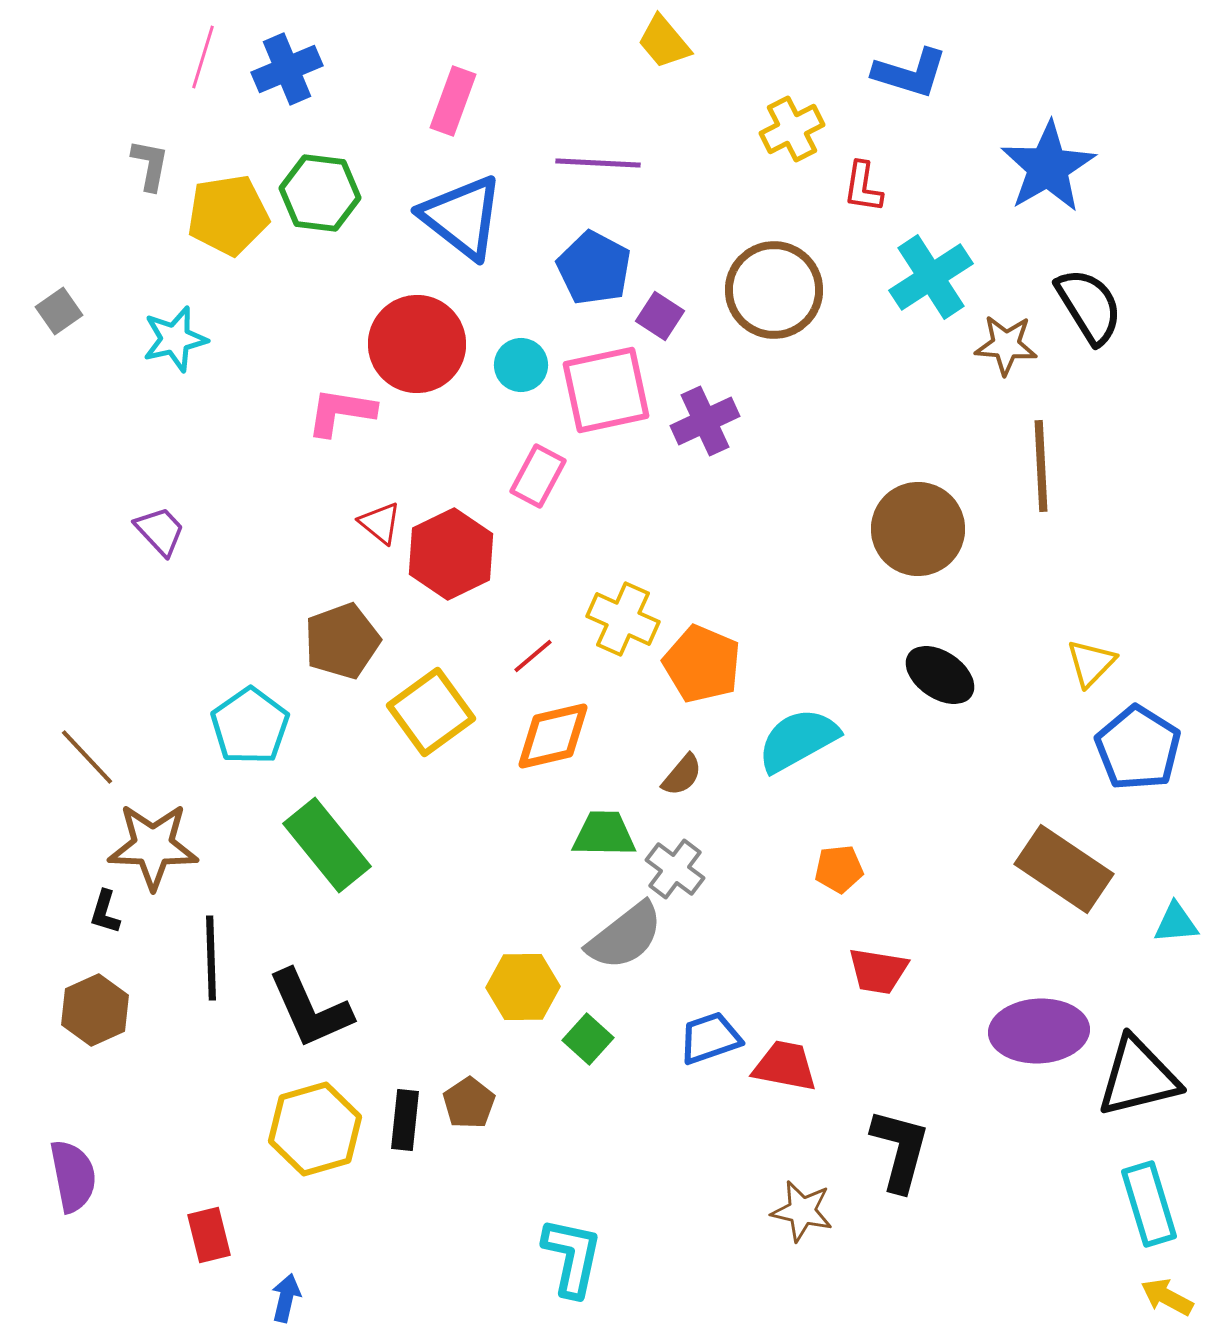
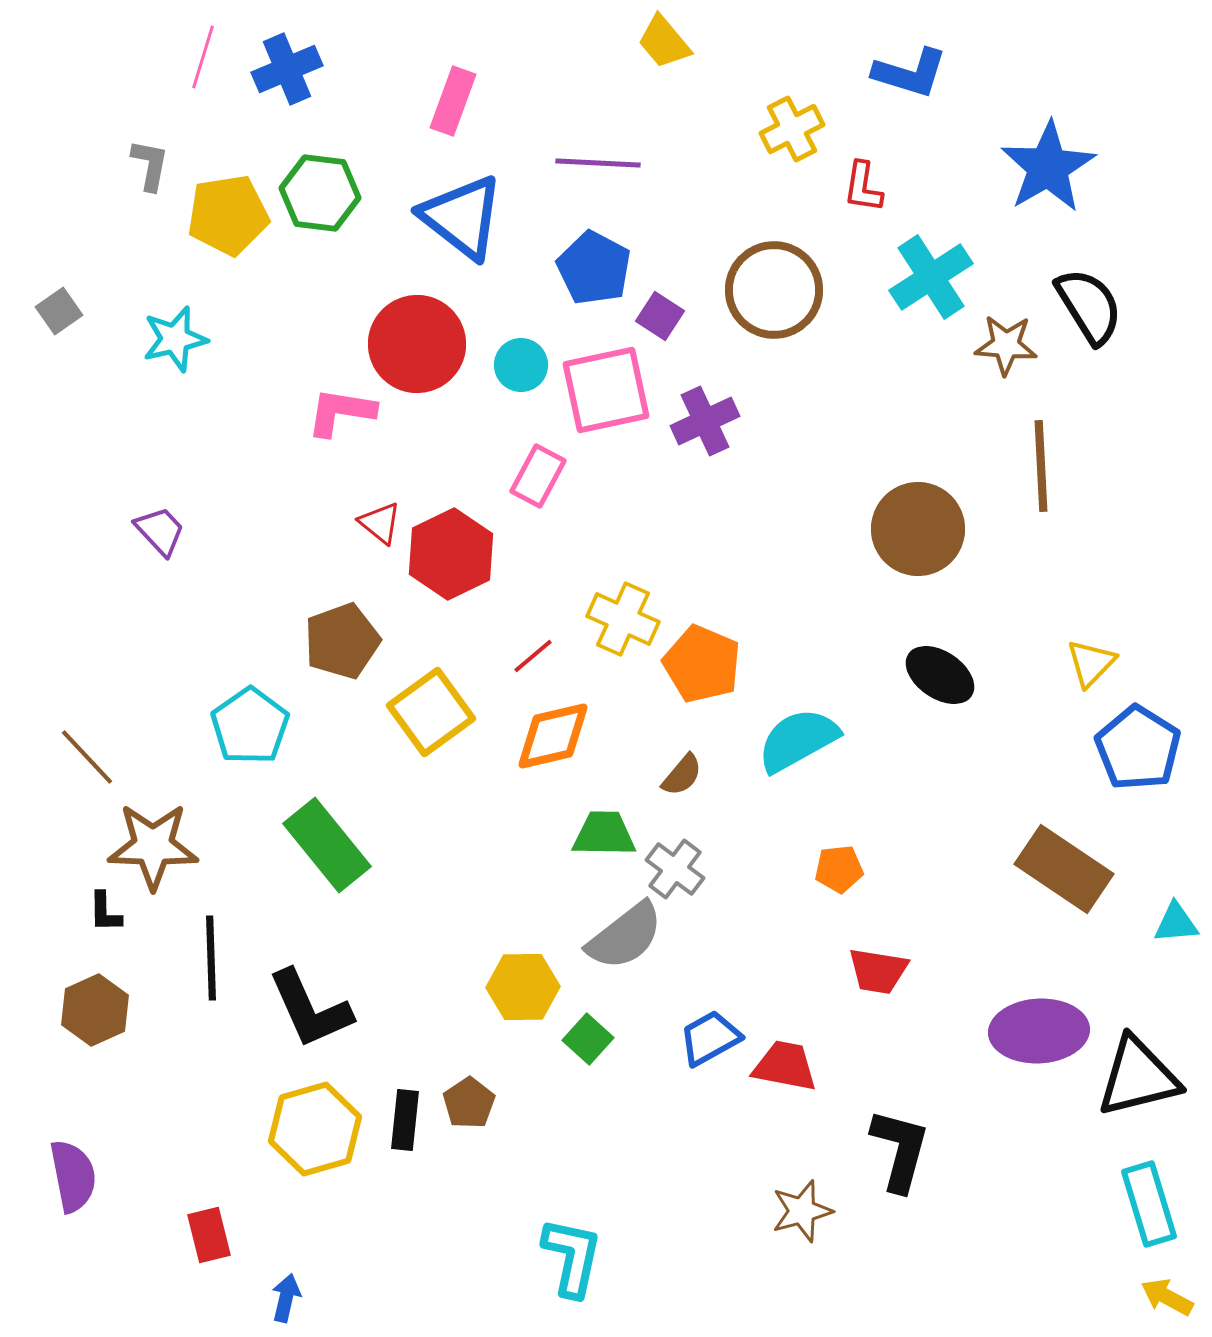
black L-shape at (105, 912): rotated 18 degrees counterclockwise
blue trapezoid at (710, 1038): rotated 10 degrees counterclockwise
brown star at (802, 1211): rotated 28 degrees counterclockwise
